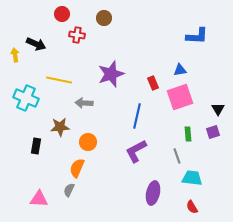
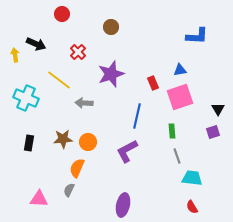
brown circle: moved 7 px right, 9 px down
red cross: moved 1 px right, 17 px down; rotated 35 degrees clockwise
yellow line: rotated 25 degrees clockwise
brown star: moved 3 px right, 12 px down
green rectangle: moved 16 px left, 3 px up
black rectangle: moved 7 px left, 3 px up
purple L-shape: moved 9 px left
purple ellipse: moved 30 px left, 12 px down
